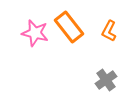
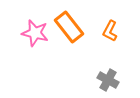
orange L-shape: moved 1 px right
gray cross: moved 2 px right; rotated 25 degrees counterclockwise
